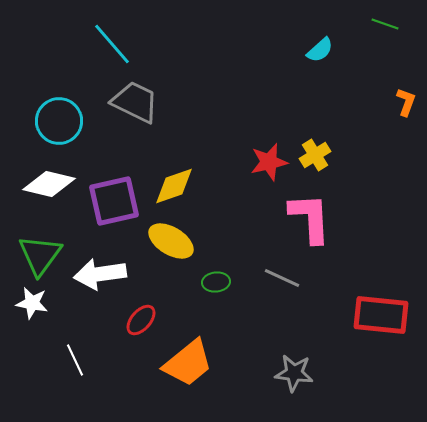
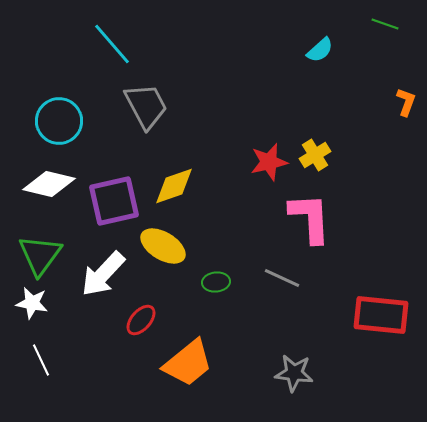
gray trapezoid: moved 11 px right, 4 px down; rotated 36 degrees clockwise
yellow ellipse: moved 8 px left, 5 px down
white arrow: moved 3 px right; rotated 39 degrees counterclockwise
white line: moved 34 px left
